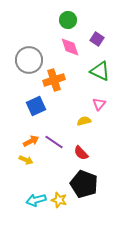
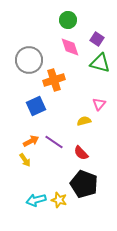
green triangle: moved 8 px up; rotated 10 degrees counterclockwise
yellow arrow: moved 1 px left; rotated 32 degrees clockwise
